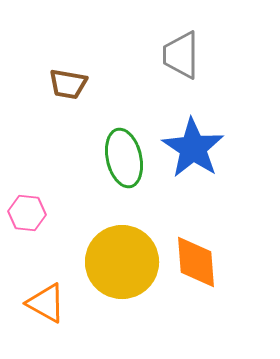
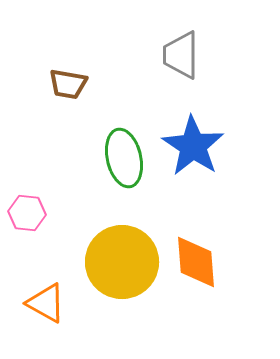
blue star: moved 2 px up
